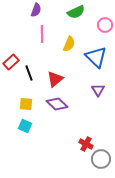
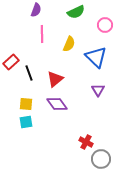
purple diamond: rotated 10 degrees clockwise
cyan square: moved 1 px right, 4 px up; rotated 32 degrees counterclockwise
red cross: moved 2 px up
